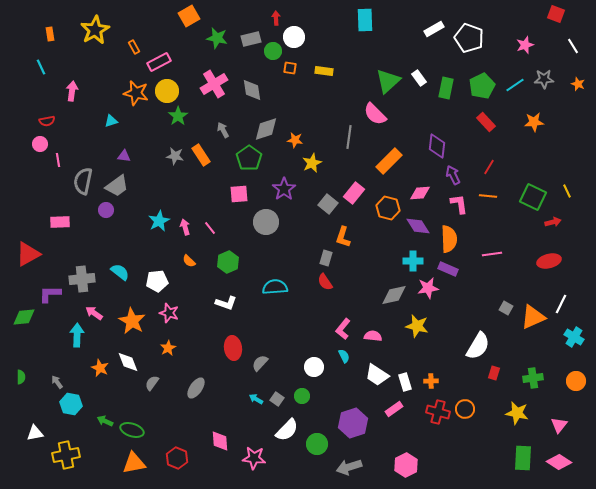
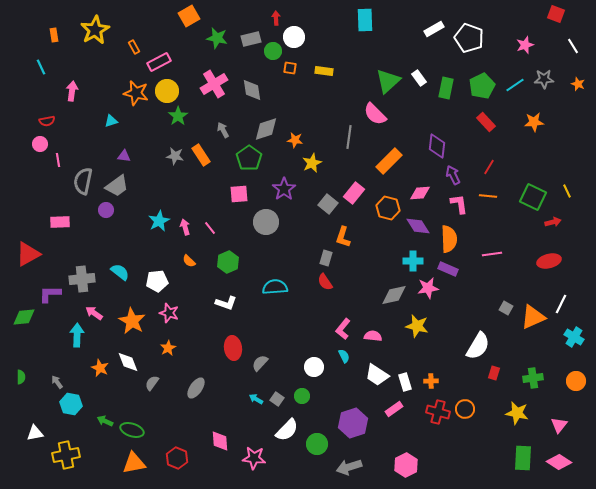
orange rectangle at (50, 34): moved 4 px right, 1 px down
